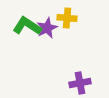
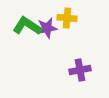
purple star: rotated 15 degrees clockwise
purple cross: moved 13 px up
